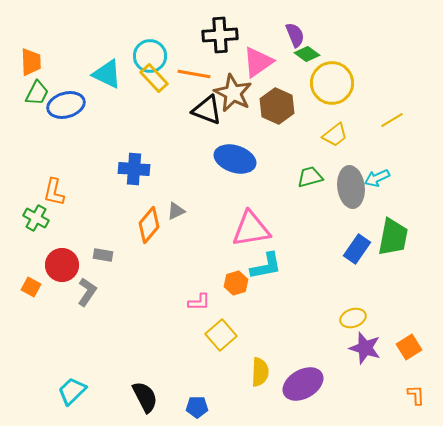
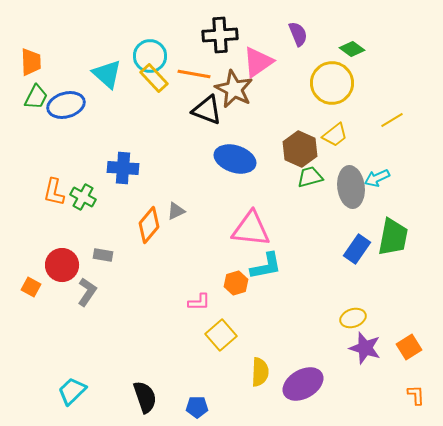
purple semicircle at (295, 35): moved 3 px right, 1 px up
green diamond at (307, 54): moved 45 px right, 5 px up
cyan triangle at (107, 74): rotated 16 degrees clockwise
green trapezoid at (37, 93): moved 1 px left, 4 px down
brown star at (233, 93): moved 1 px right, 4 px up
brown hexagon at (277, 106): moved 23 px right, 43 px down
blue cross at (134, 169): moved 11 px left, 1 px up
green cross at (36, 218): moved 47 px right, 21 px up
pink triangle at (251, 229): rotated 15 degrees clockwise
black semicircle at (145, 397): rotated 8 degrees clockwise
